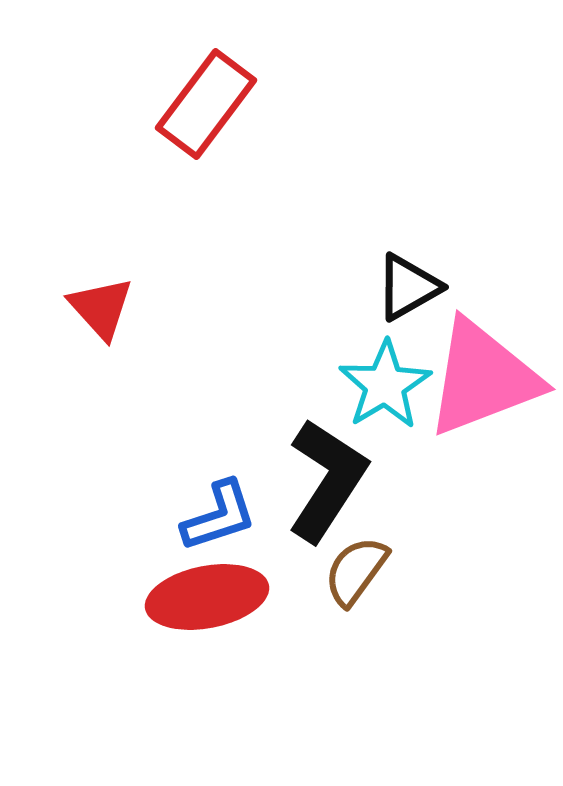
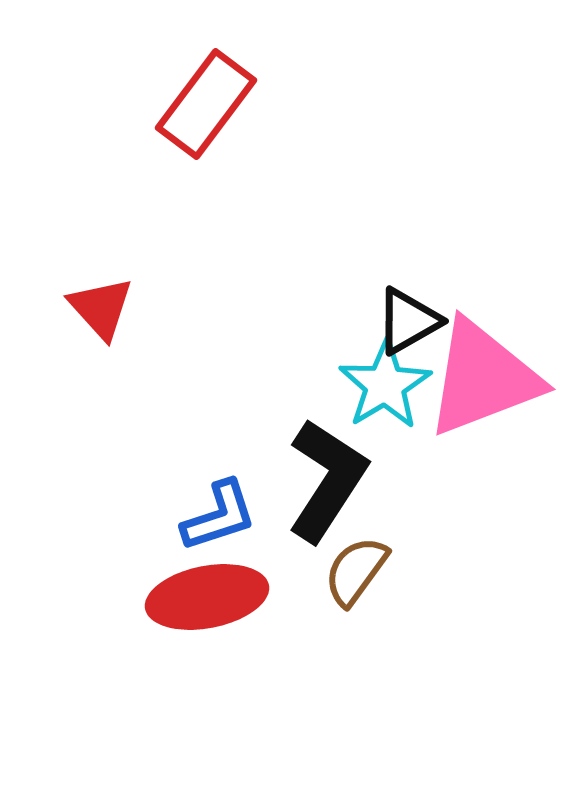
black triangle: moved 34 px down
